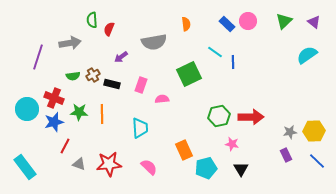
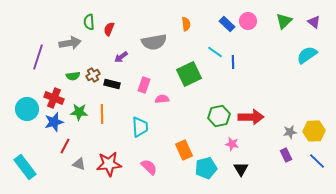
green semicircle at (92, 20): moved 3 px left, 2 px down
pink rectangle at (141, 85): moved 3 px right
cyan trapezoid at (140, 128): moved 1 px up
